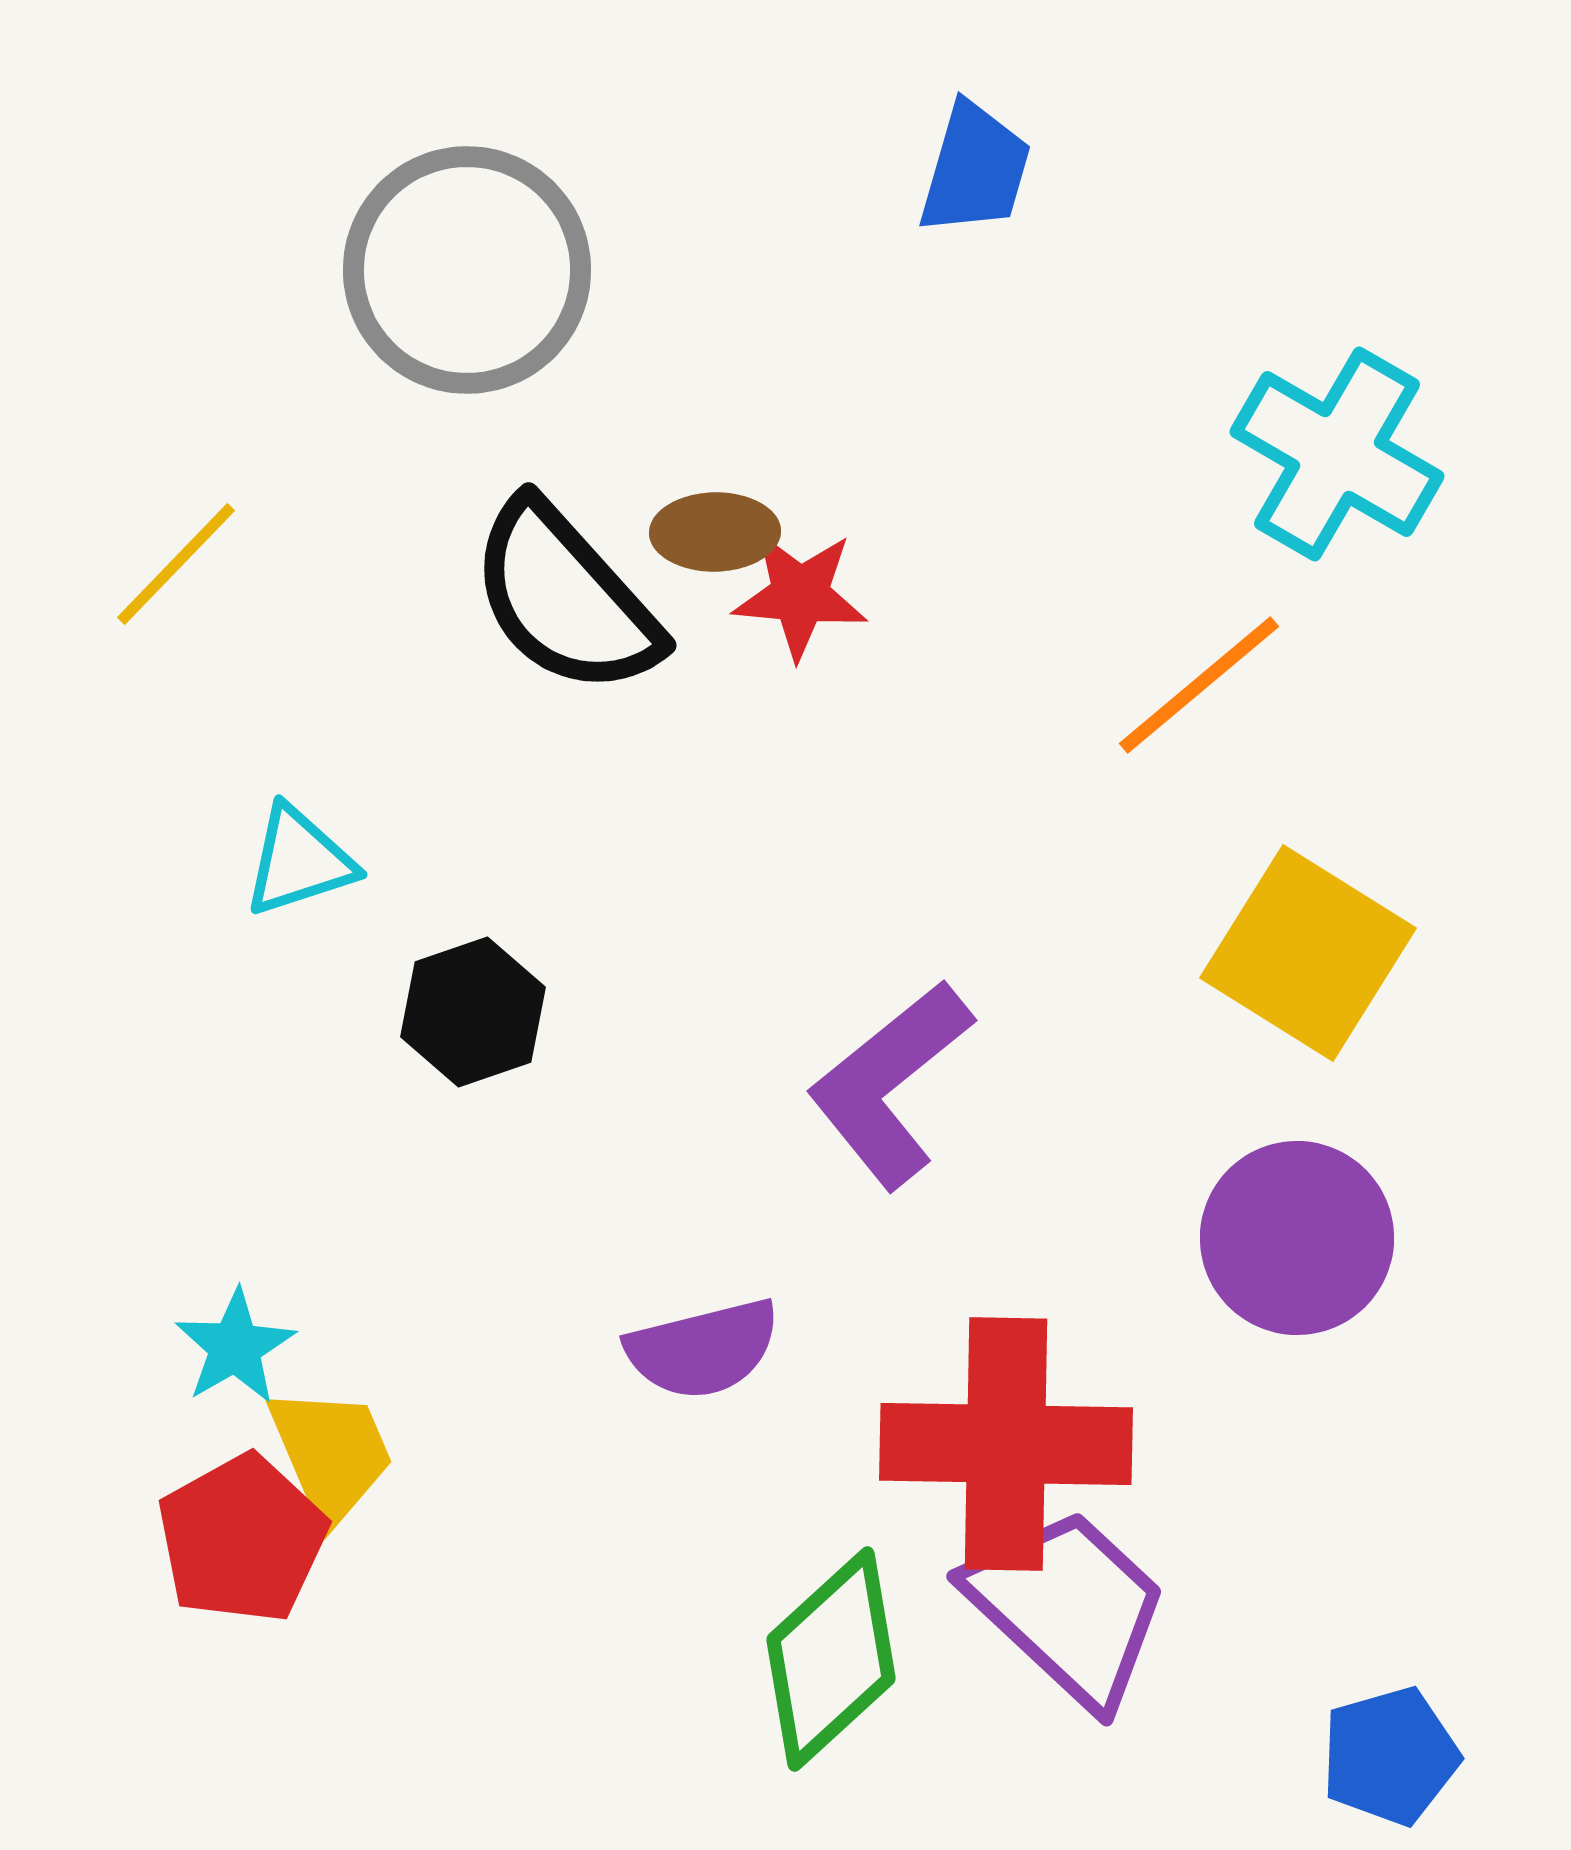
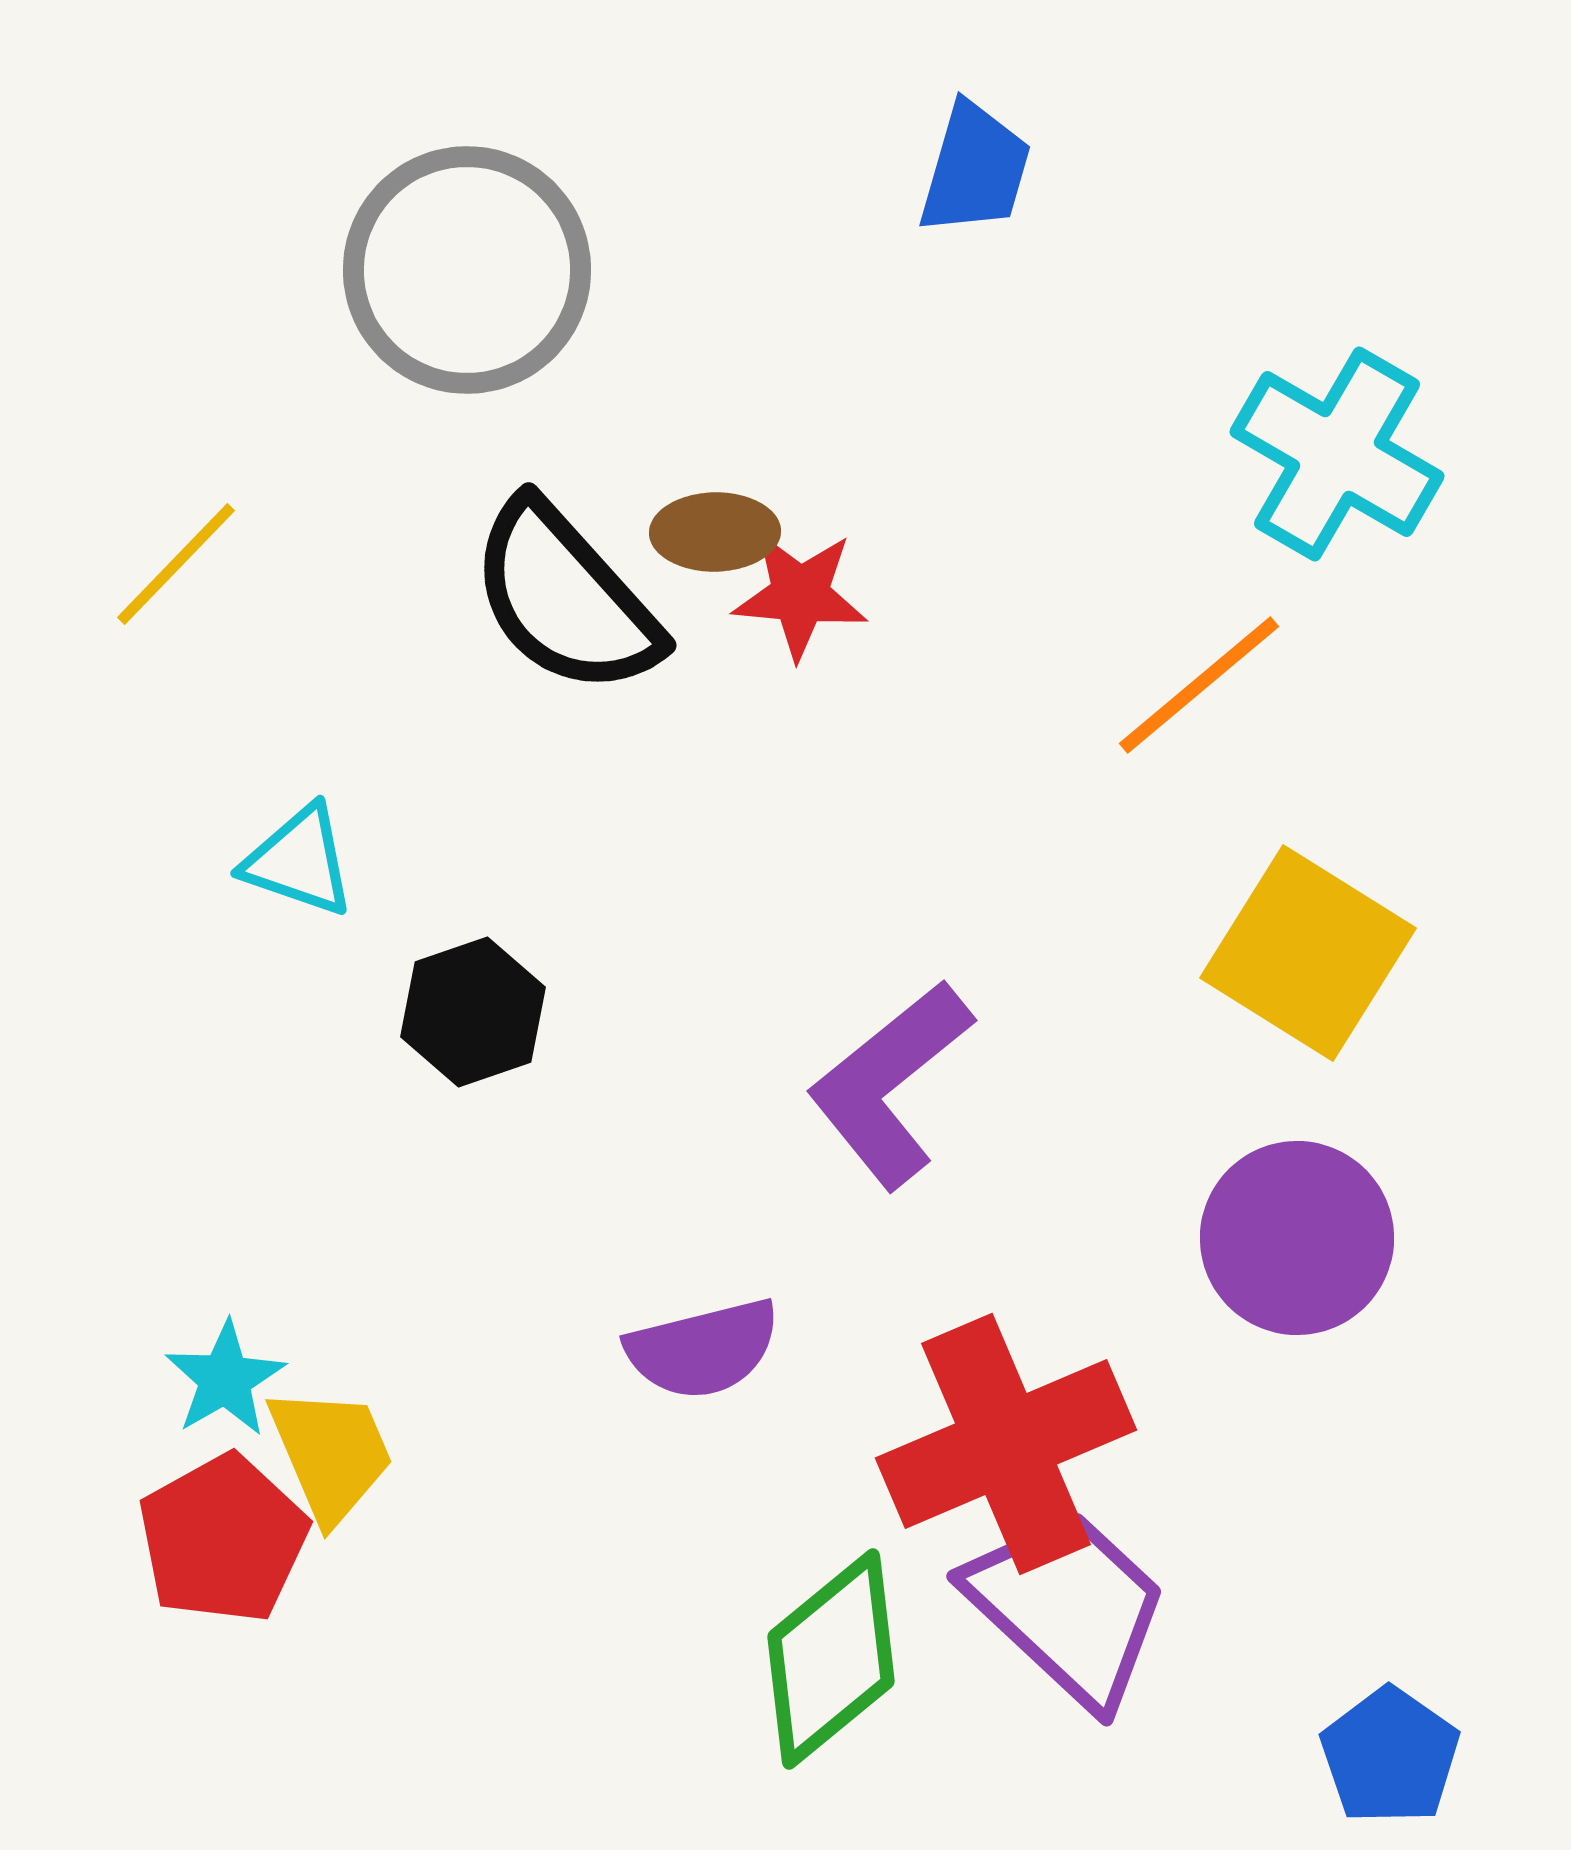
cyan triangle: rotated 37 degrees clockwise
cyan star: moved 10 px left, 32 px down
red cross: rotated 24 degrees counterclockwise
red pentagon: moved 19 px left
green diamond: rotated 3 degrees clockwise
blue pentagon: rotated 21 degrees counterclockwise
